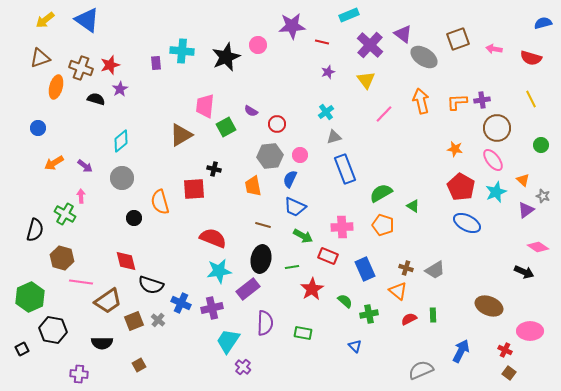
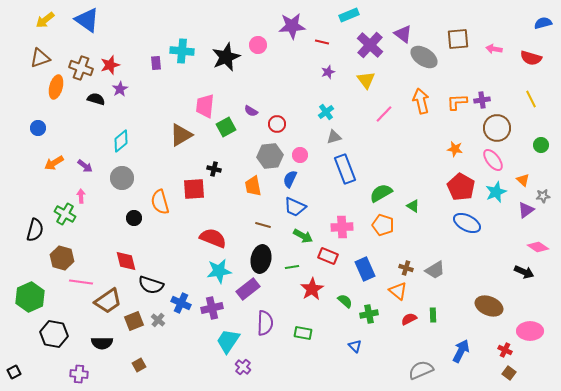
brown square at (458, 39): rotated 15 degrees clockwise
gray star at (543, 196): rotated 24 degrees counterclockwise
black hexagon at (53, 330): moved 1 px right, 4 px down
black square at (22, 349): moved 8 px left, 23 px down
